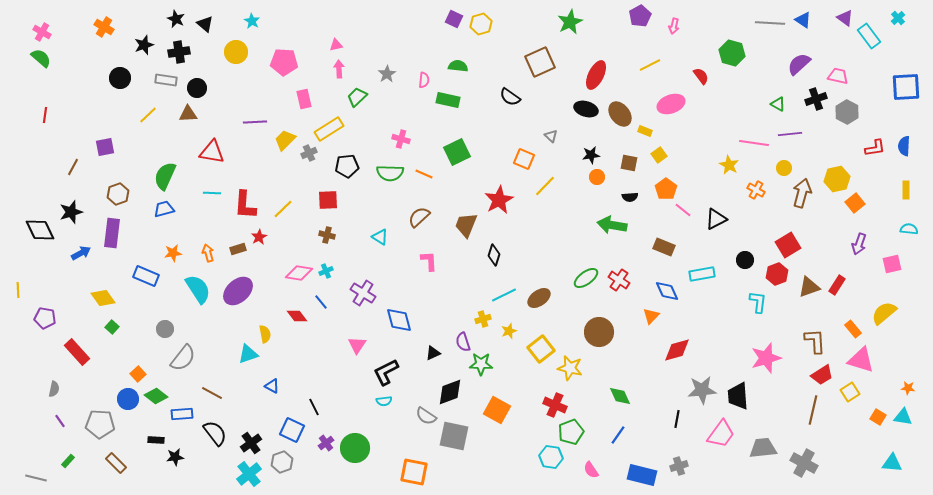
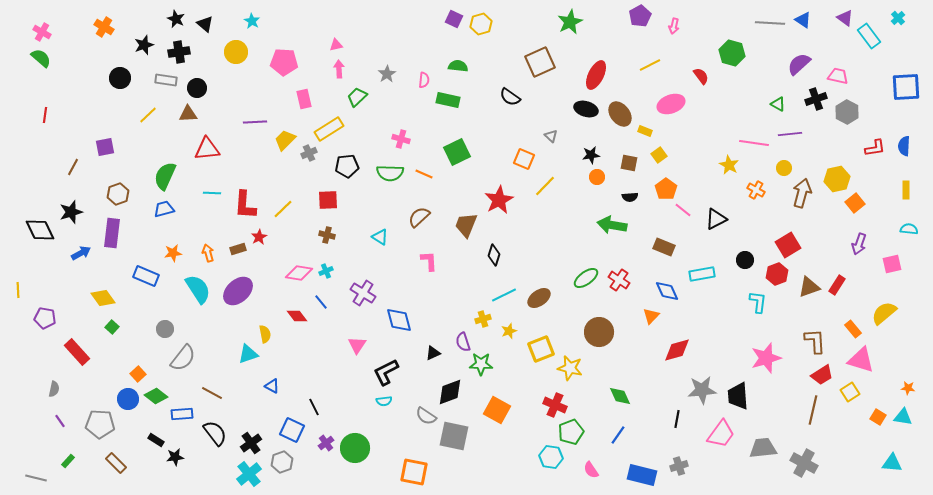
red triangle at (212, 152): moved 5 px left, 3 px up; rotated 16 degrees counterclockwise
yellow square at (541, 349): rotated 16 degrees clockwise
black rectangle at (156, 440): rotated 28 degrees clockwise
